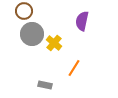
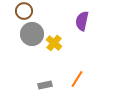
orange line: moved 3 px right, 11 px down
gray rectangle: rotated 24 degrees counterclockwise
